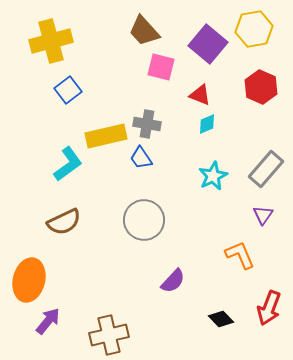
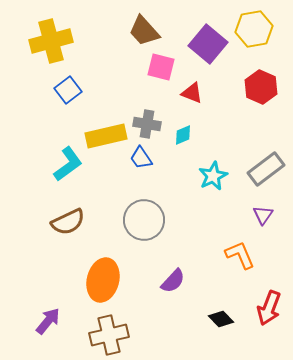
red triangle: moved 8 px left, 2 px up
cyan diamond: moved 24 px left, 11 px down
gray rectangle: rotated 12 degrees clockwise
brown semicircle: moved 4 px right
orange ellipse: moved 74 px right
